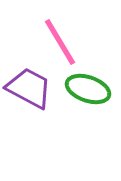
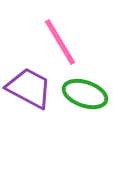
green ellipse: moved 3 px left, 5 px down
